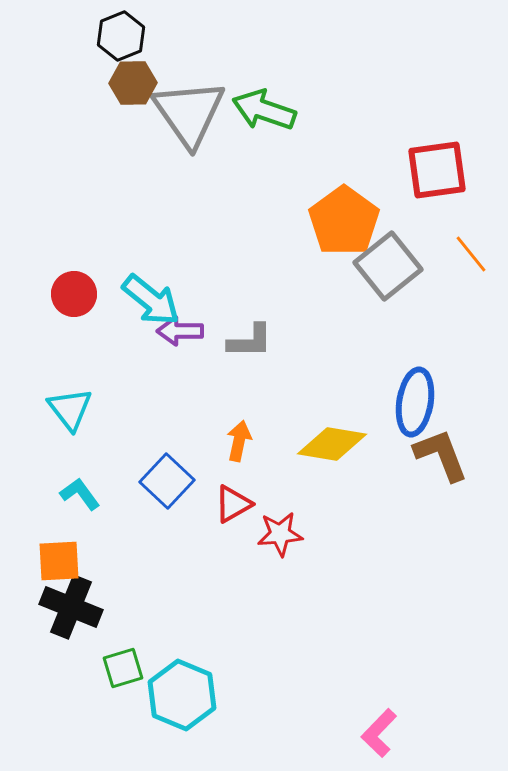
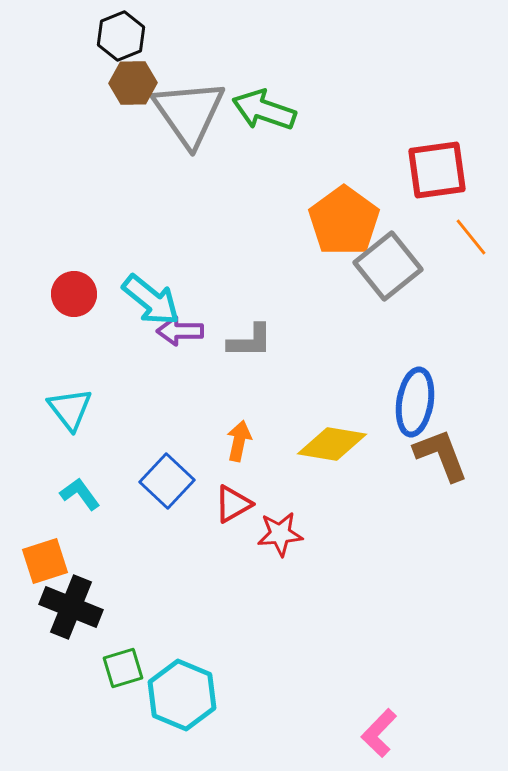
orange line: moved 17 px up
orange square: moved 14 px left; rotated 15 degrees counterclockwise
